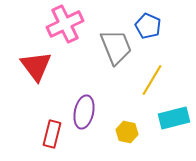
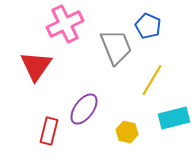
red triangle: rotated 12 degrees clockwise
purple ellipse: moved 3 px up; rotated 24 degrees clockwise
red rectangle: moved 3 px left, 3 px up
